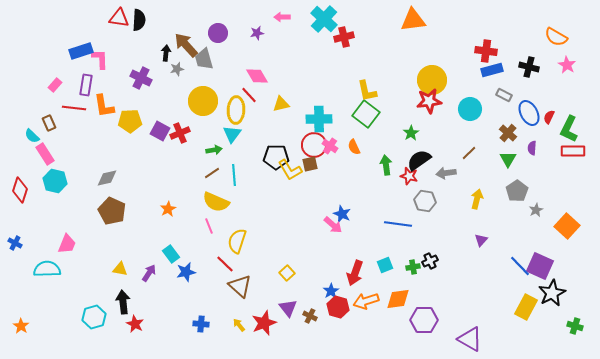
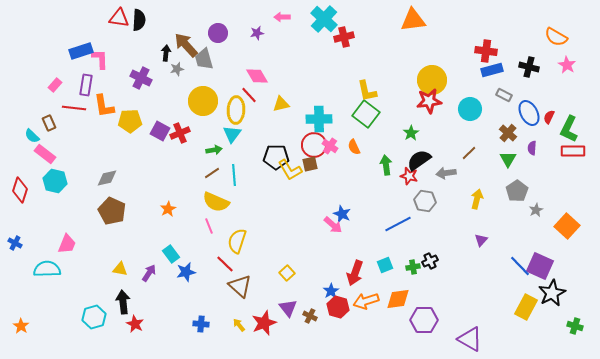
pink rectangle at (45, 154): rotated 20 degrees counterclockwise
blue line at (398, 224): rotated 36 degrees counterclockwise
